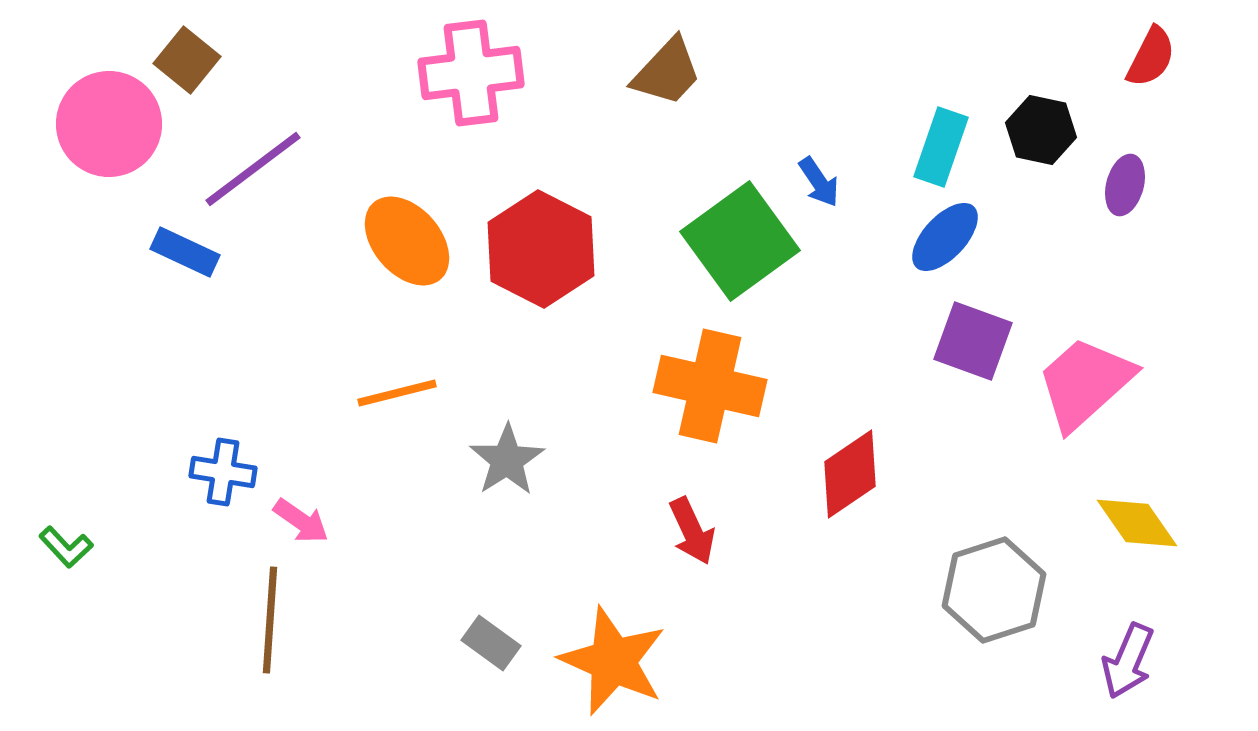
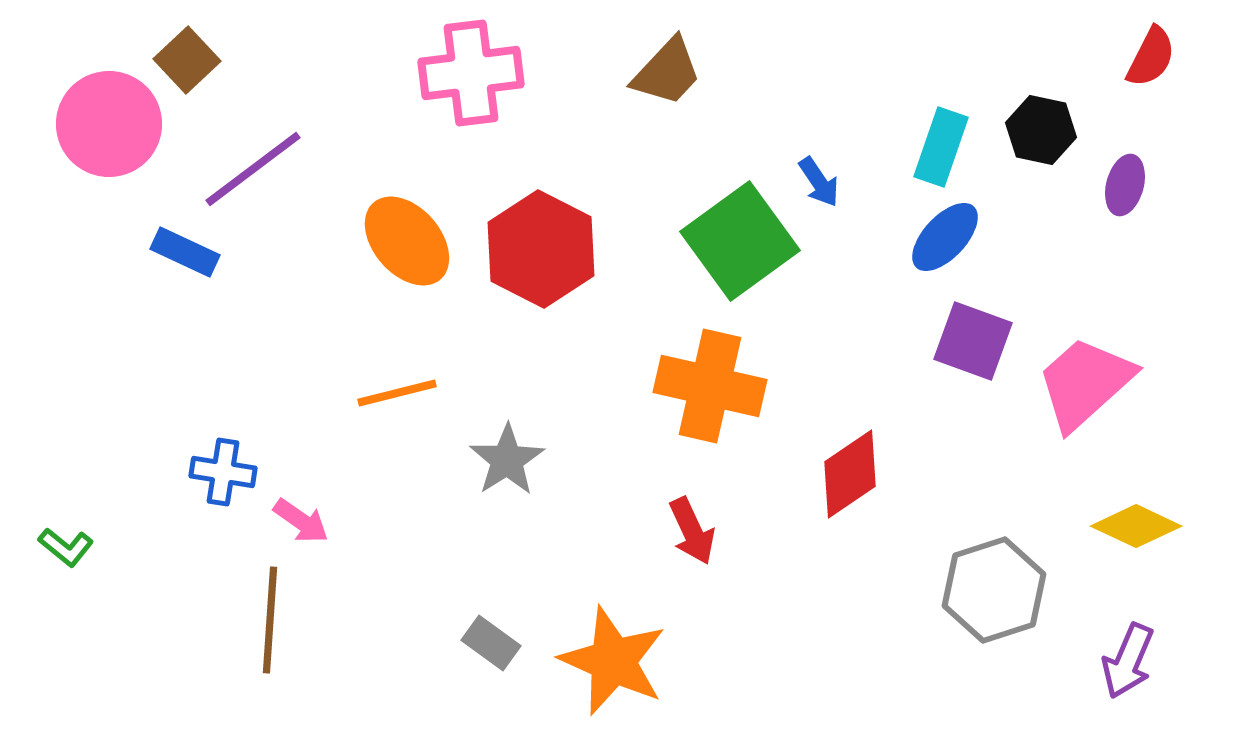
brown square: rotated 8 degrees clockwise
yellow diamond: moved 1 px left, 3 px down; rotated 30 degrees counterclockwise
green L-shape: rotated 8 degrees counterclockwise
